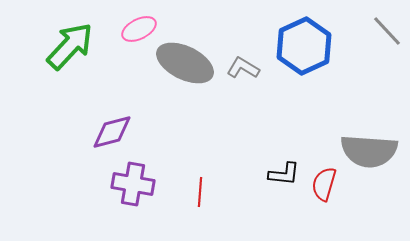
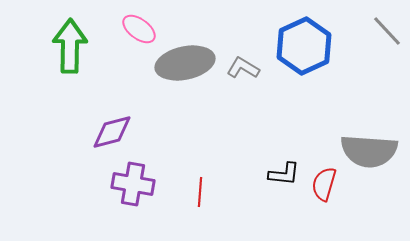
pink ellipse: rotated 64 degrees clockwise
green arrow: rotated 42 degrees counterclockwise
gray ellipse: rotated 38 degrees counterclockwise
